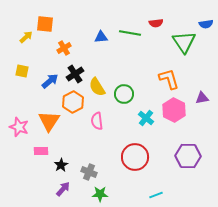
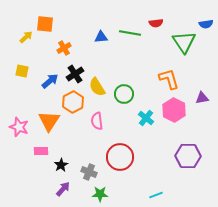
red circle: moved 15 px left
